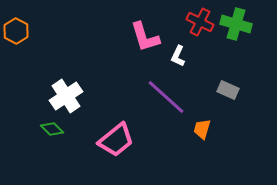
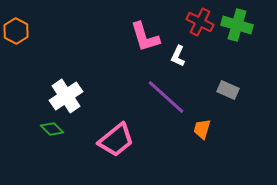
green cross: moved 1 px right, 1 px down
